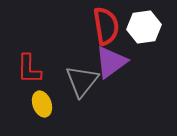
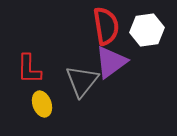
white hexagon: moved 3 px right, 3 px down
